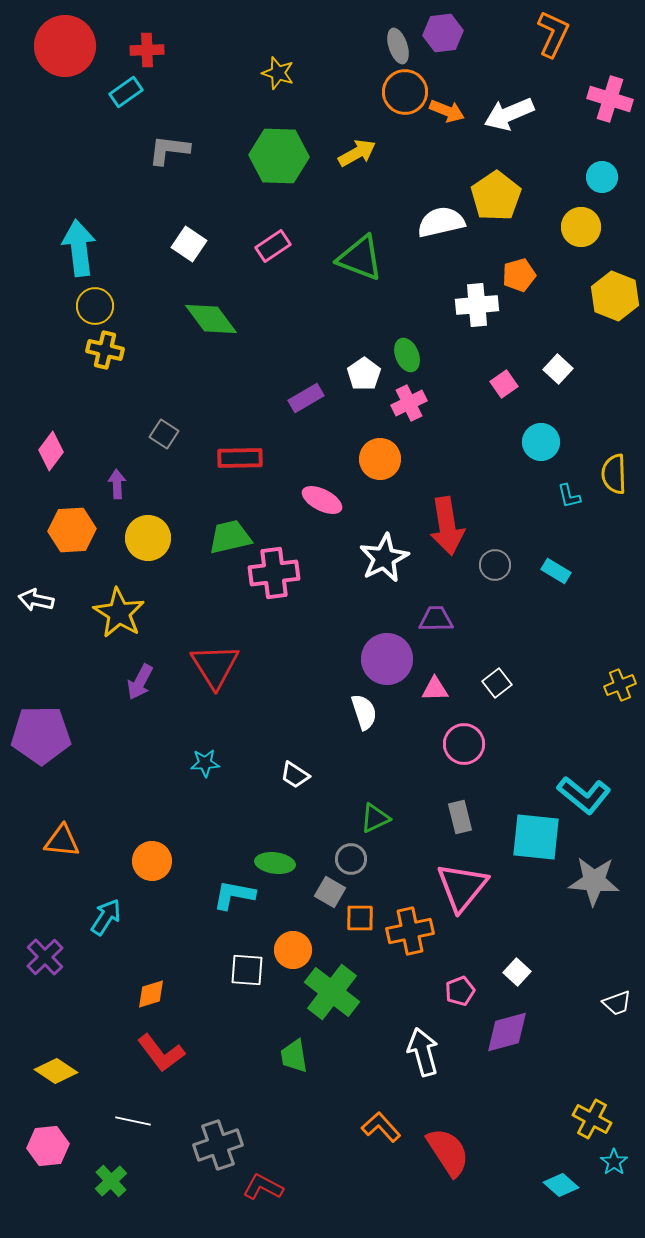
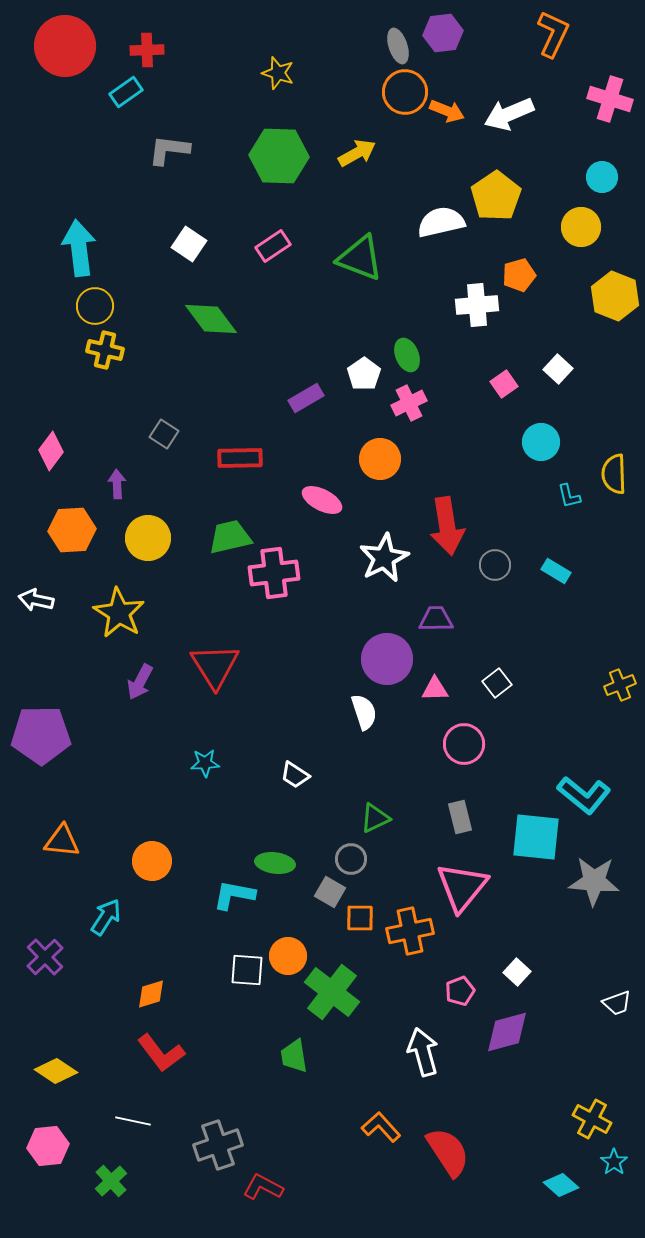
orange circle at (293, 950): moved 5 px left, 6 px down
